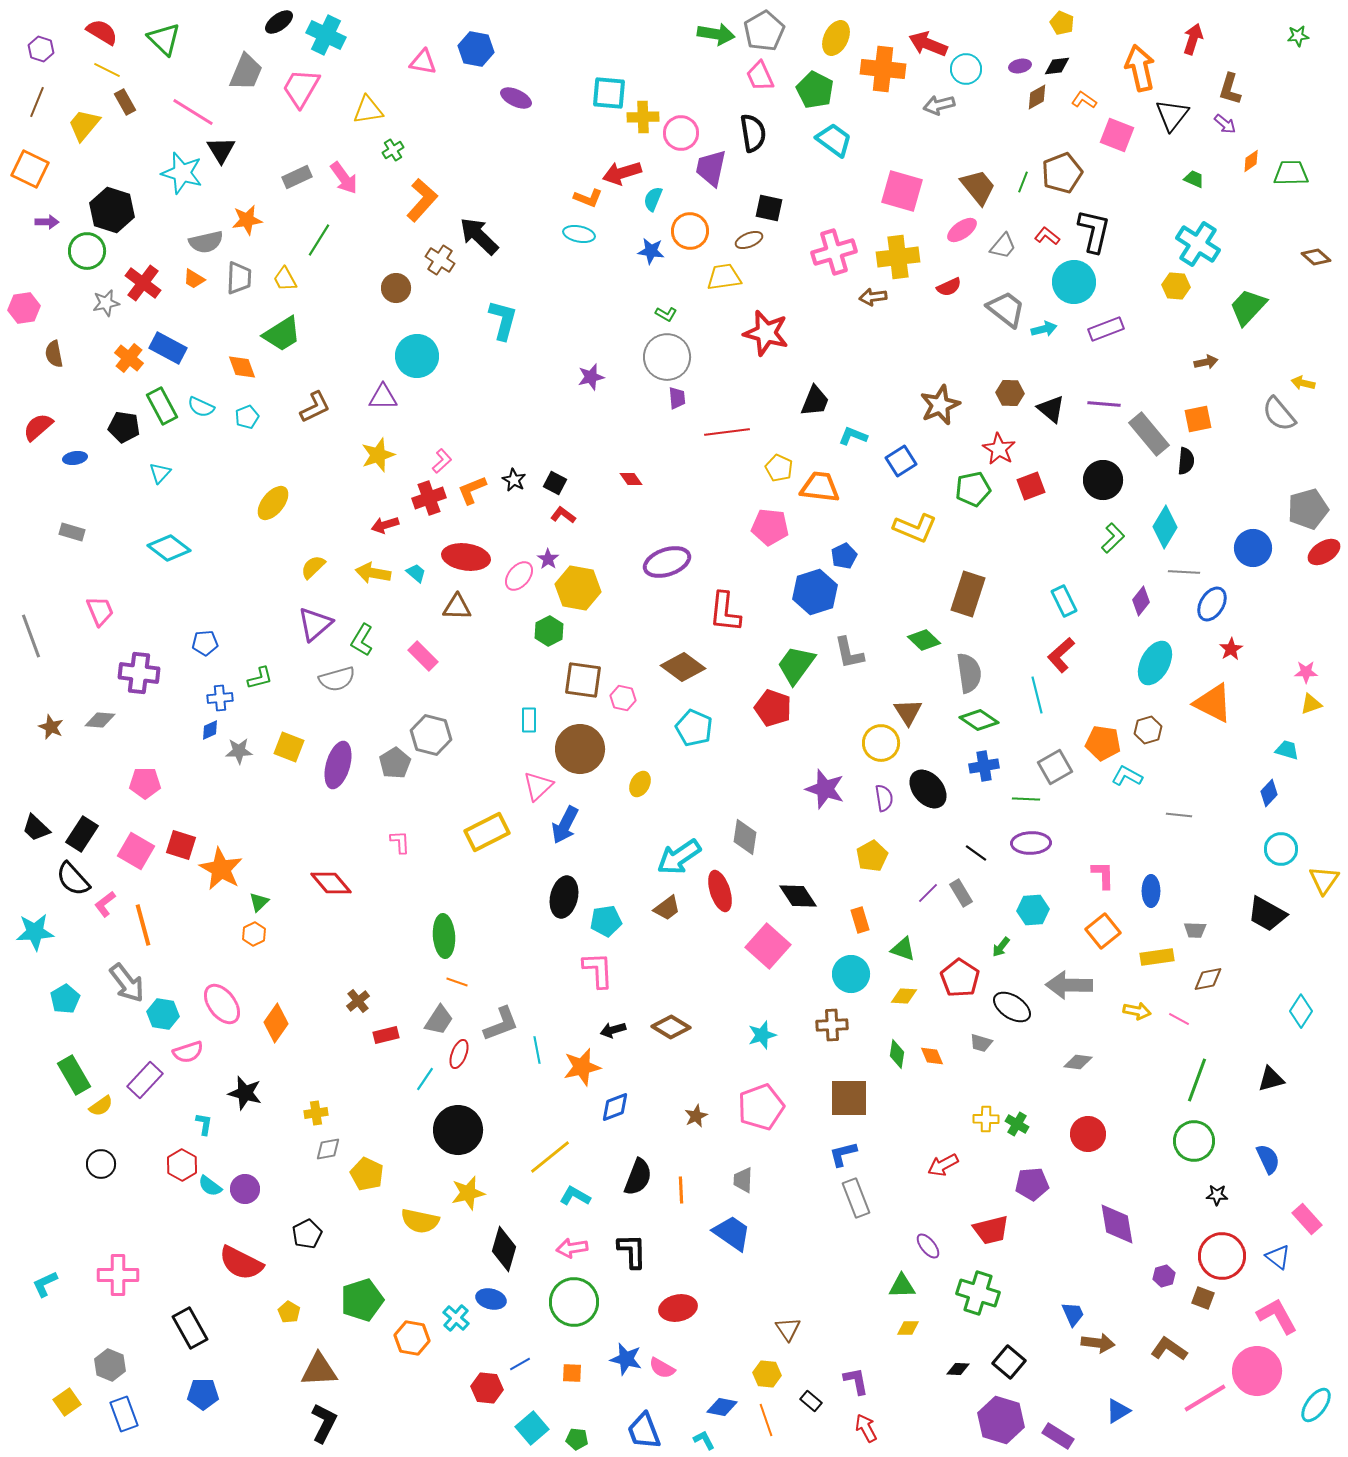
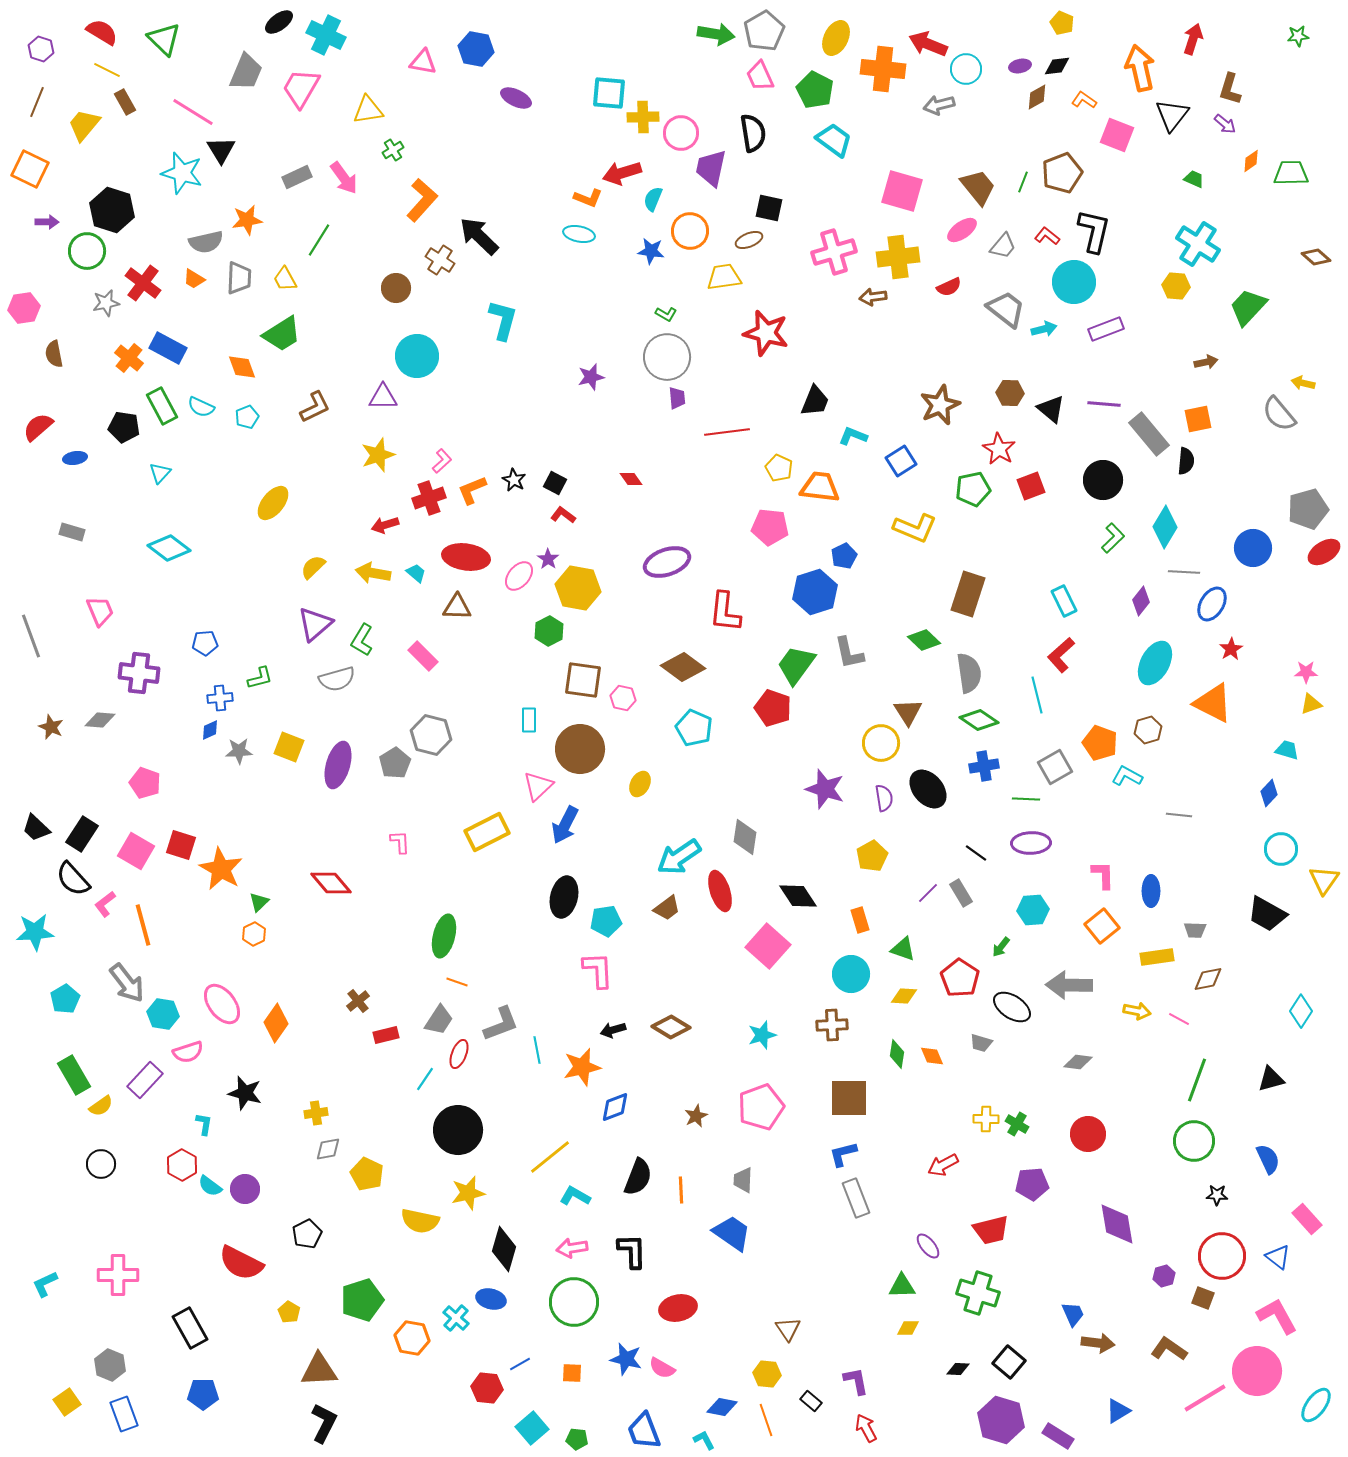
orange pentagon at (1103, 743): moved 3 px left; rotated 12 degrees clockwise
pink pentagon at (145, 783): rotated 20 degrees clockwise
orange square at (1103, 931): moved 1 px left, 5 px up
green ellipse at (444, 936): rotated 18 degrees clockwise
